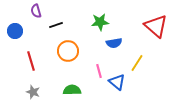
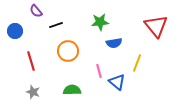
purple semicircle: rotated 24 degrees counterclockwise
red triangle: rotated 10 degrees clockwise
yellow line: rotated 12 degrees counterclockwise
